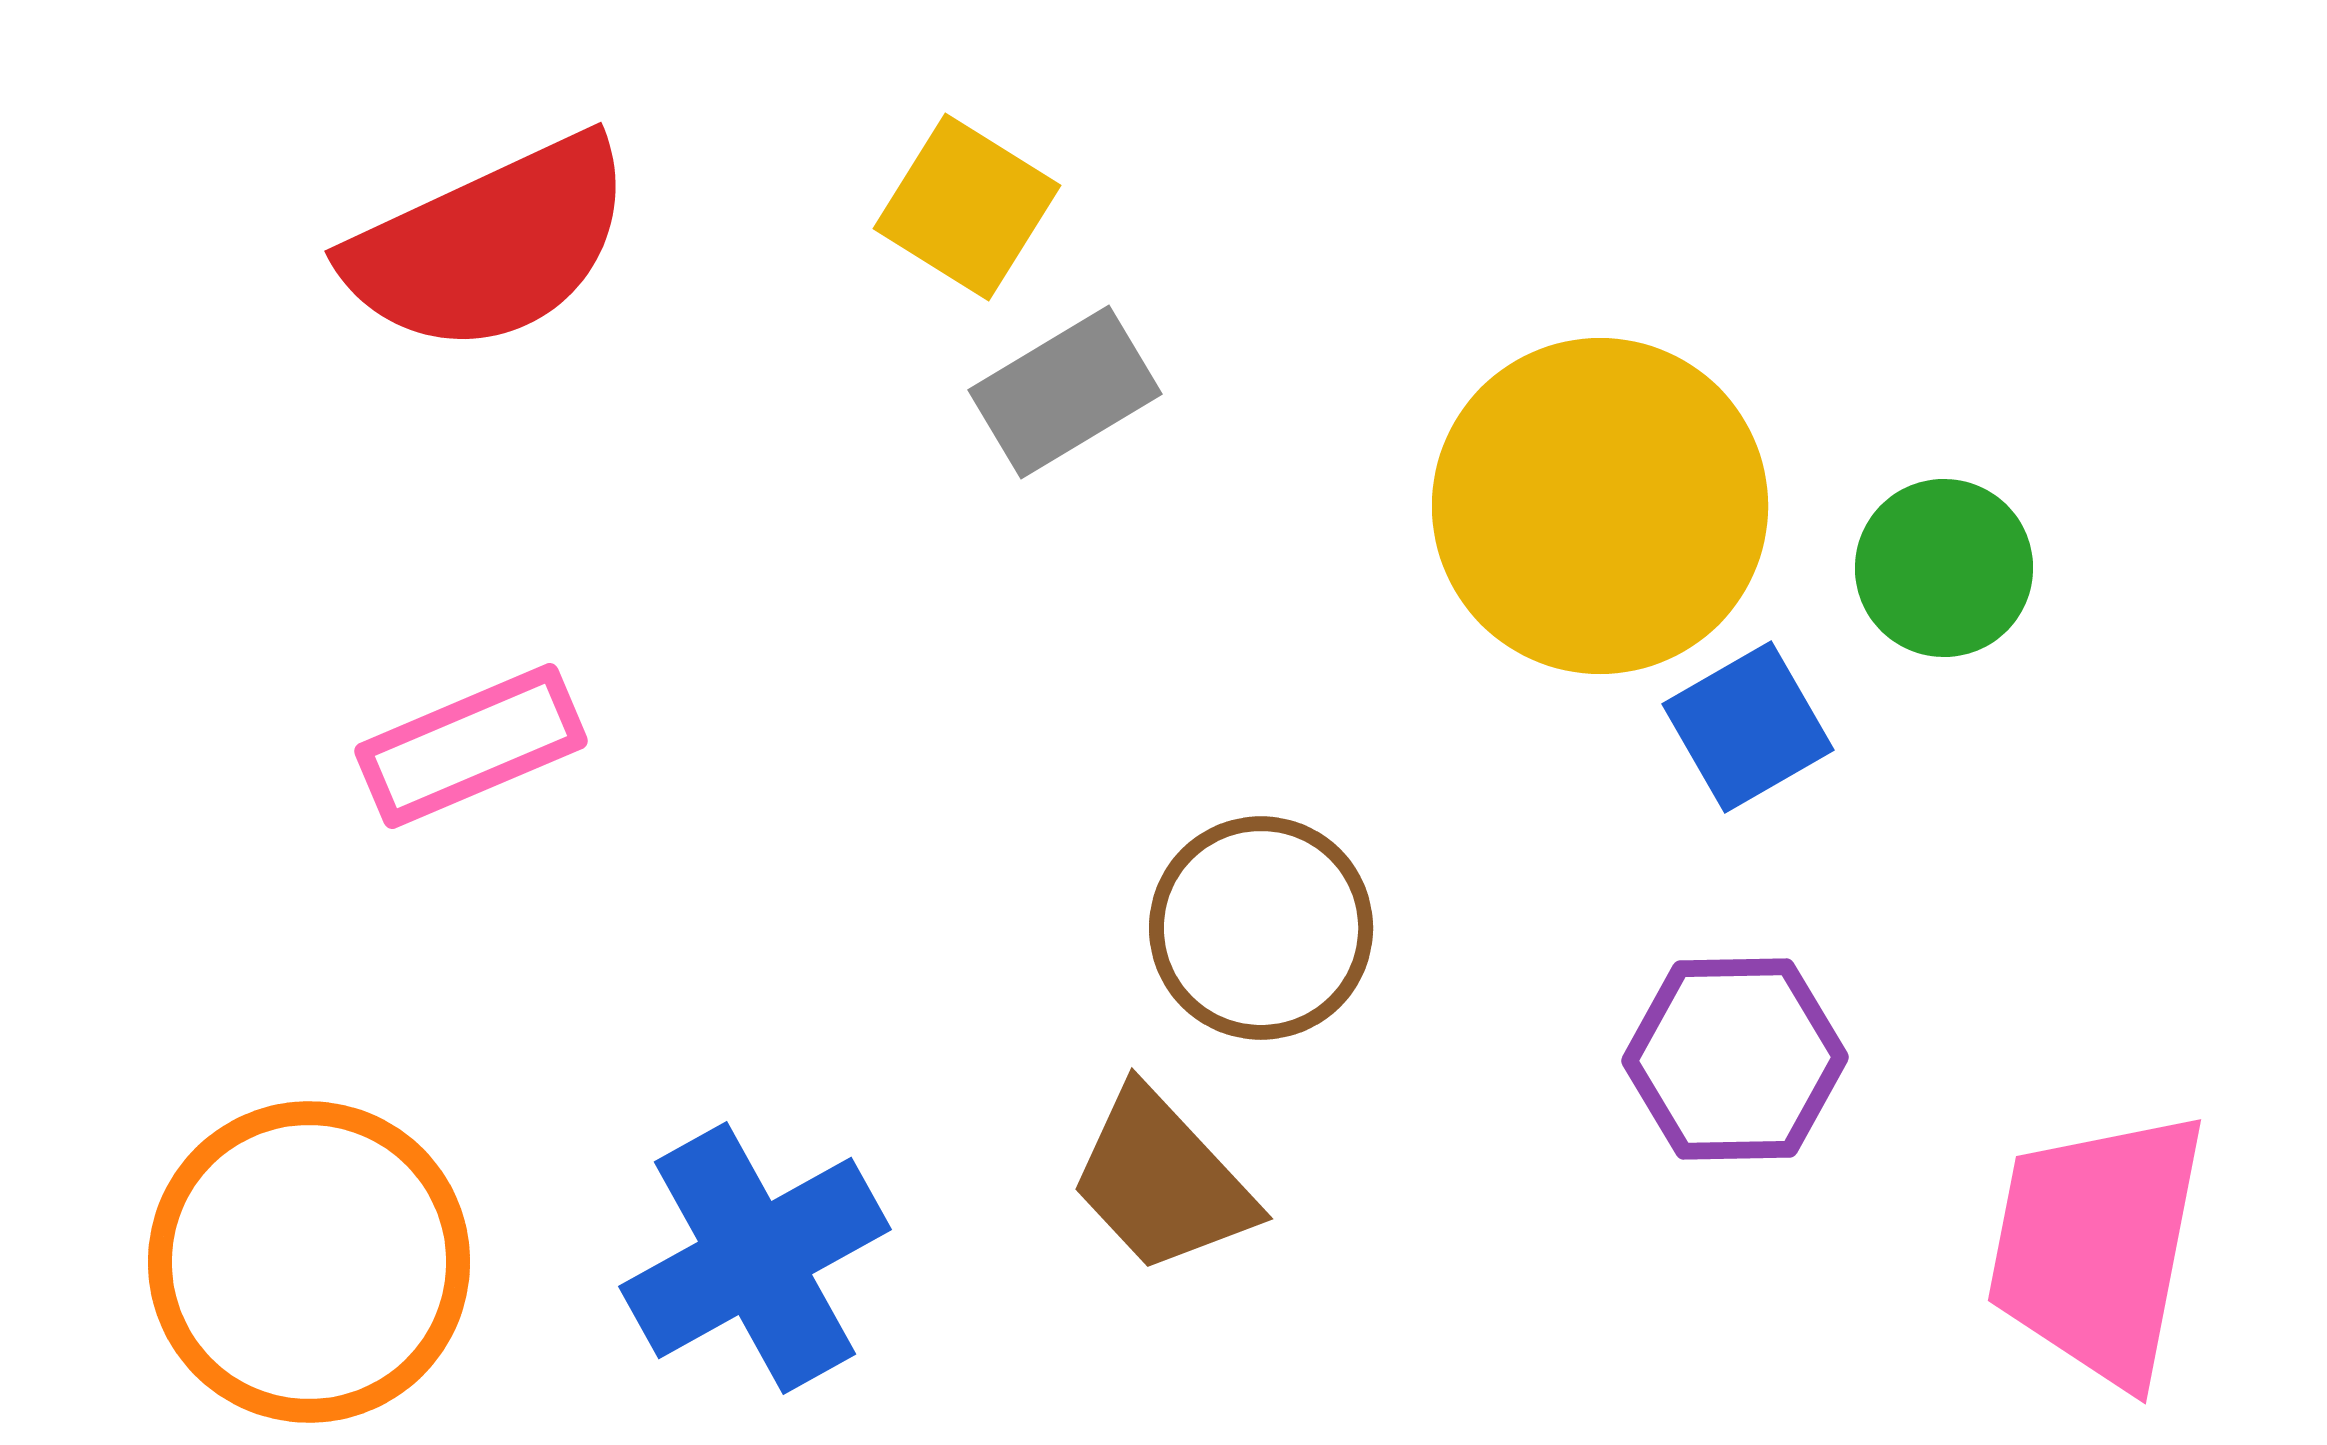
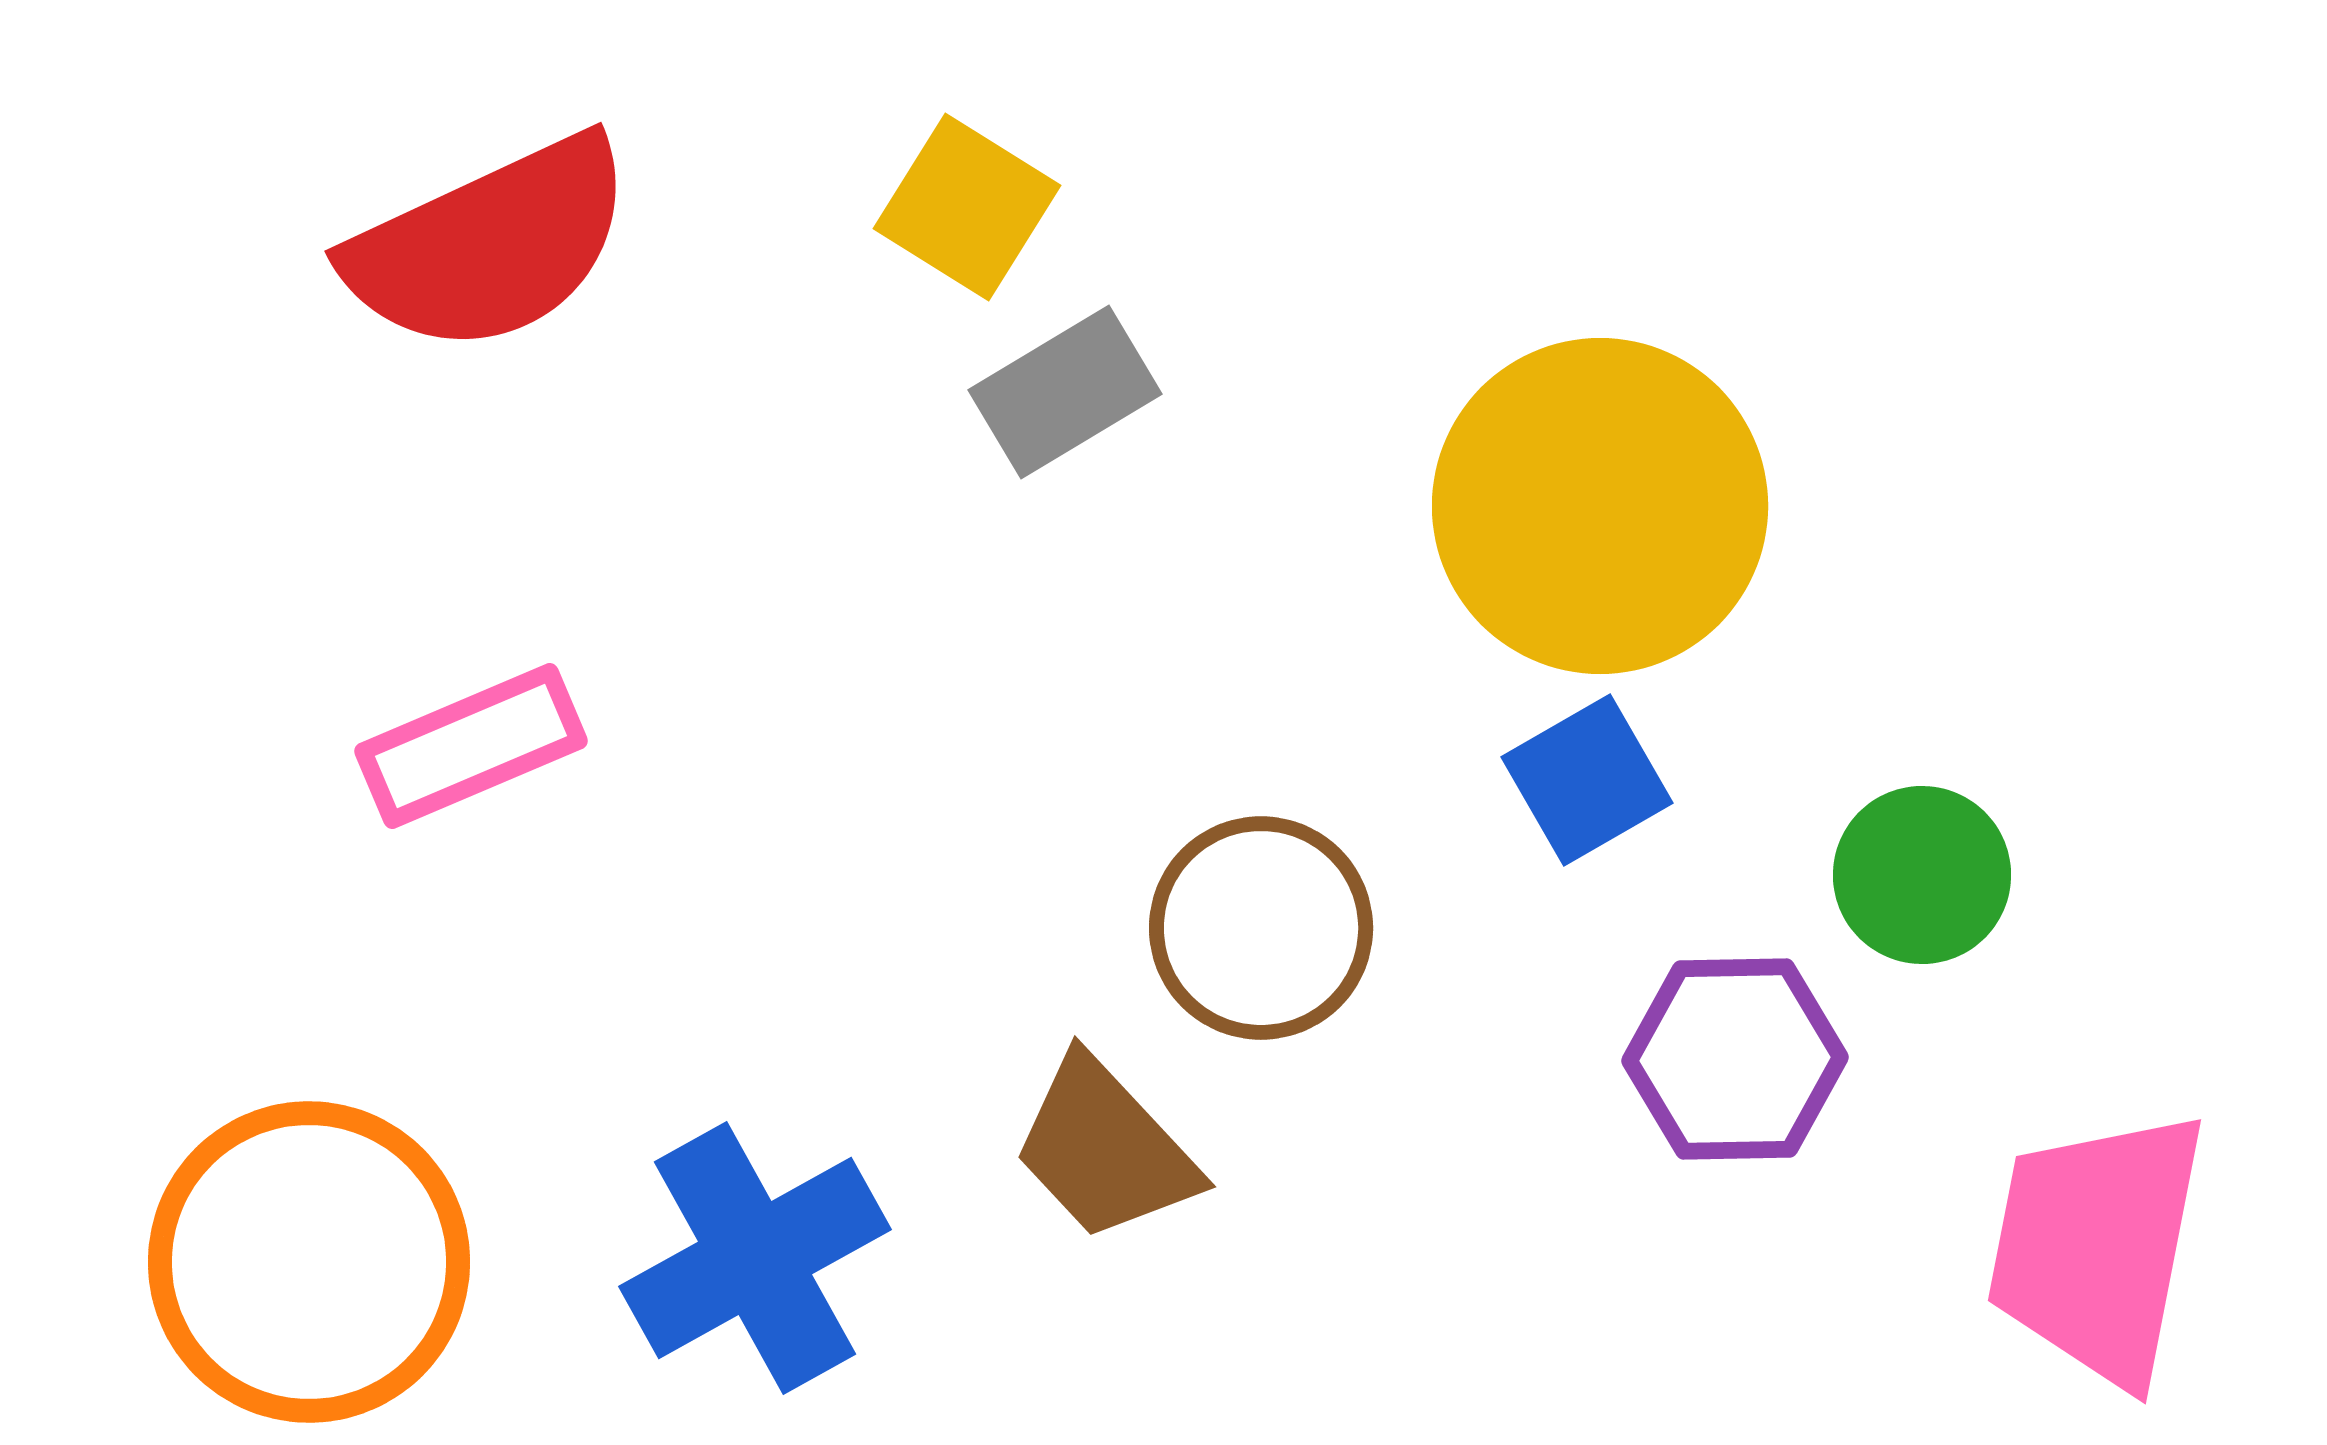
green circle: moved 22 px left, 307 px down
blue square: moved 161 px left, 53 px down
brown trapezoid: moved 57 px left, 32 px up
